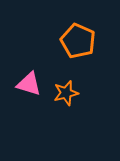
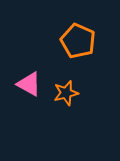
pink triangle: rotated 12 degrees clockwise
